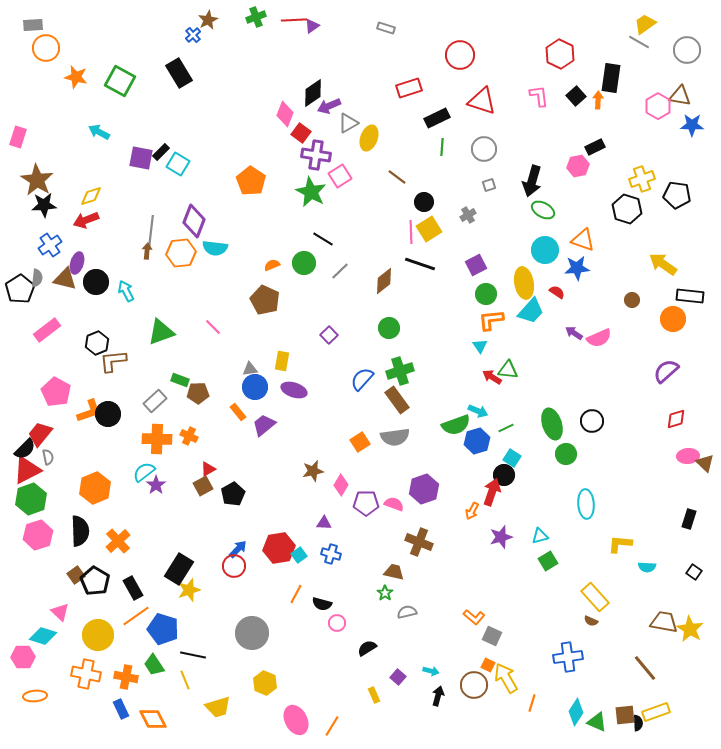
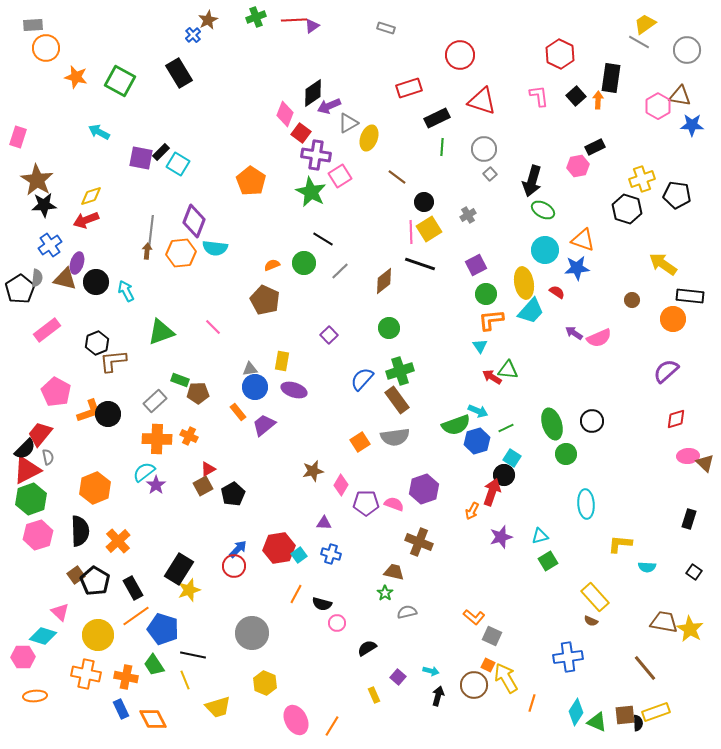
gray square at (489, 185): moved 1 px right, 11 px up; rotated 24 degrees counterclockwise
